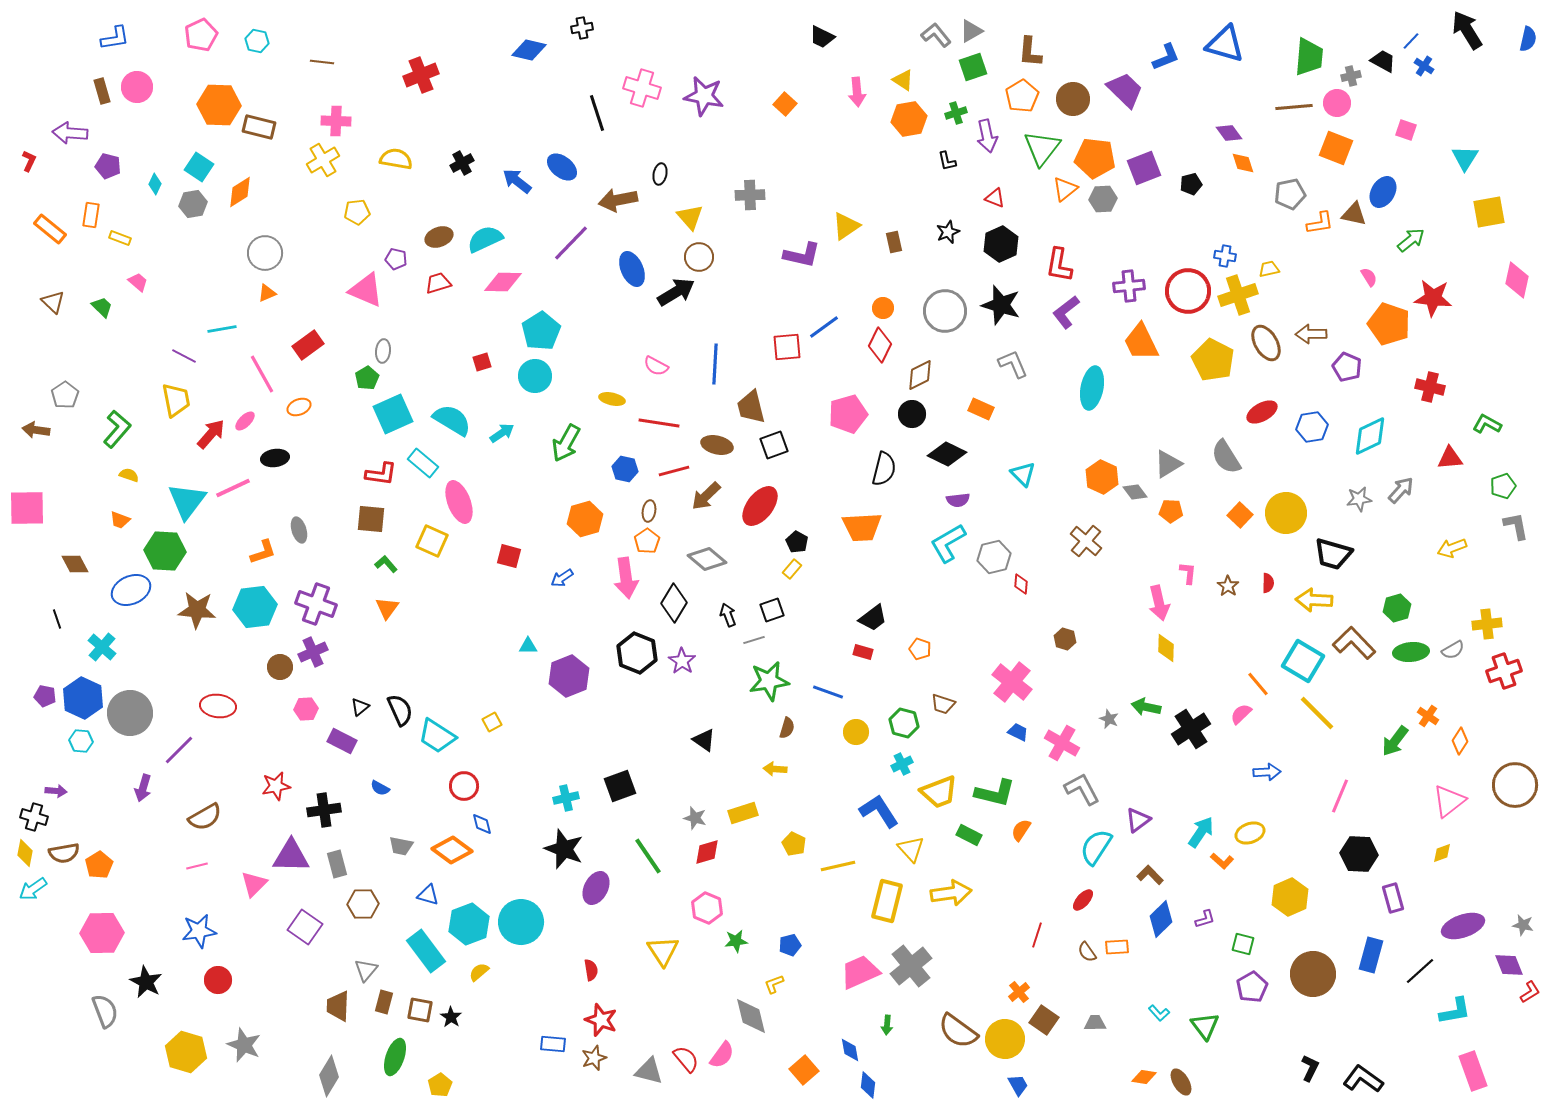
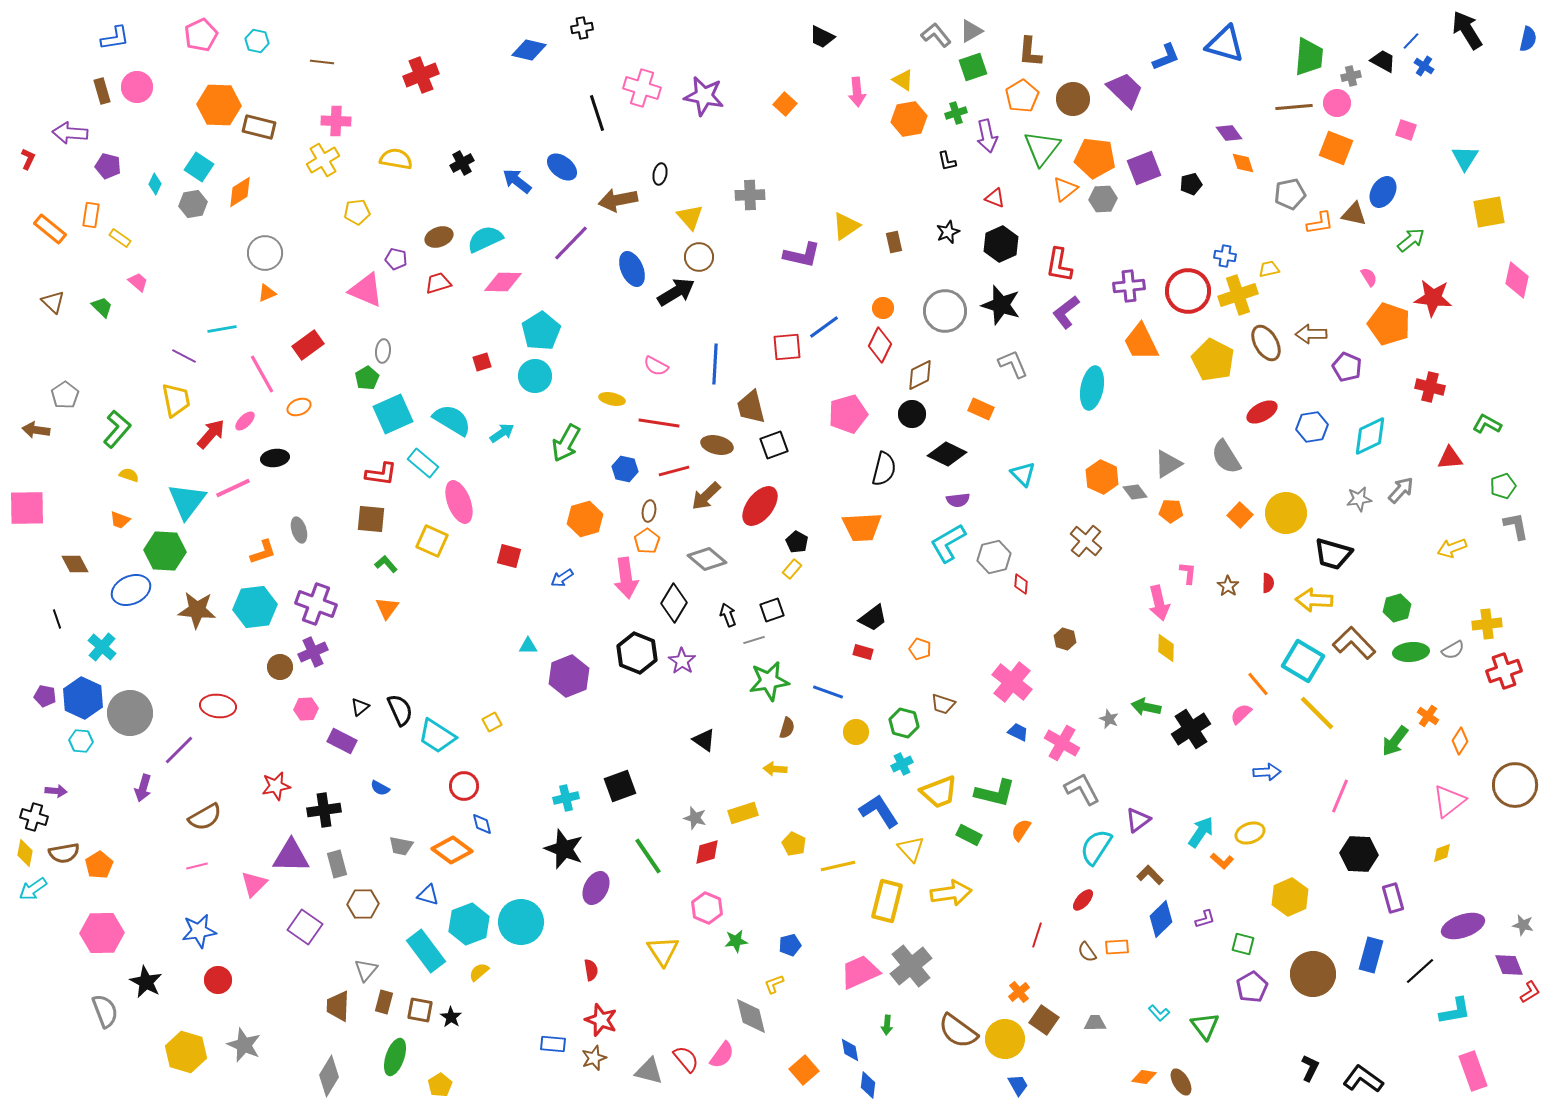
red L-shape at (29, 161): moved 1 px left, 2 px up
yellow rectangle at (120, 238): rotated 15 degrees clockwise
